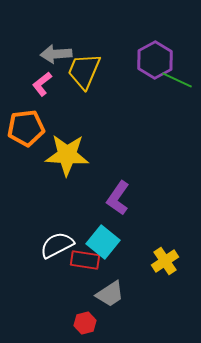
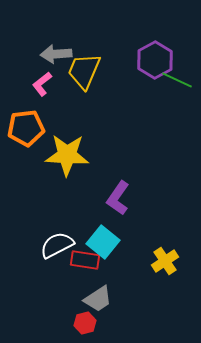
gray trapezoid: moved 12 px left, 5 px down
